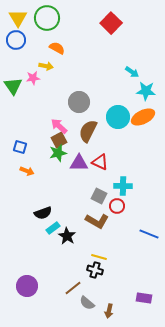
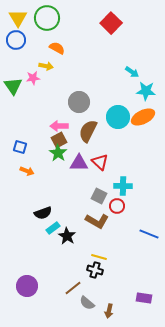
pink arrow: rotated 42 degrees counterclockwise
green star: rotated 24 degrees counterclockwise
red triangle: rotated 18 degrees clockwise
